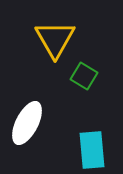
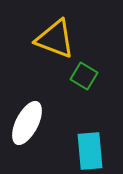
yellow triangle: rotated 39 degrees counterclockwise
cyan rectangle: moved 2 px left, 1 px down
